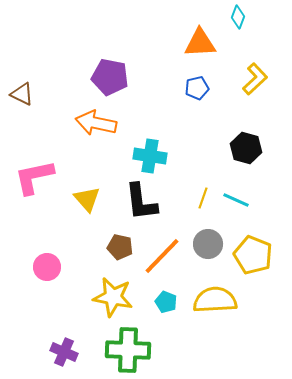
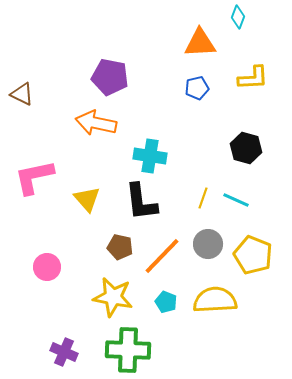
yellow L-shape: moved 2 px left, 1 px up; rotated 40 degrees clockwise
